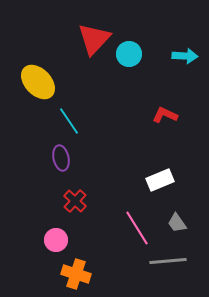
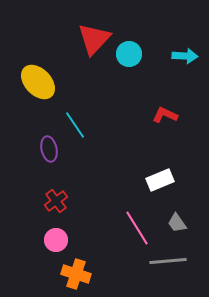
cyan line: moved 6 px right, 4 px down
purple ellipse: moved 12 px left, 9 px up
red cross: moved 19 px left; rotated 10 degrees clockwise
